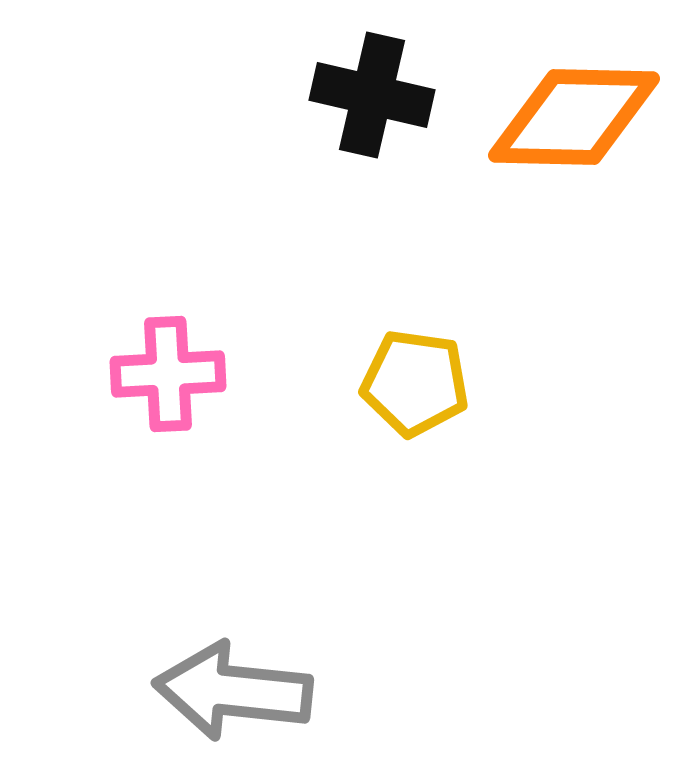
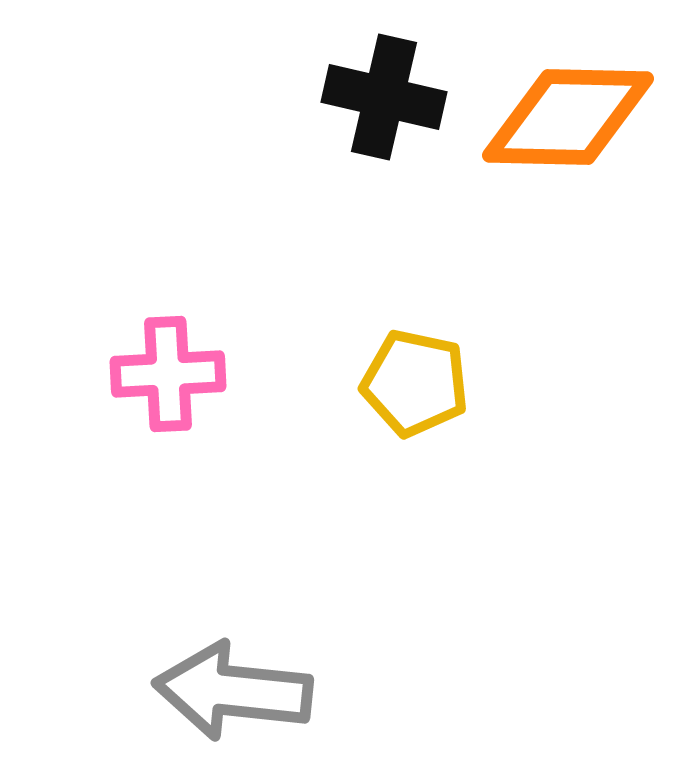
black cross: moved 12 px right, 2 px down
orange diamond: moved 6 px left
yellow pentagon: rotated 4 degrees clockwise
